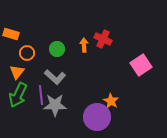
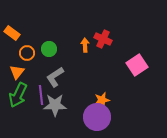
orange rectangle: moved 1 px right, 1 px up; rotated 21 degrees clockwise
orange arrow: moved 1 px right
green circle: moved 8 px left
pink square: moved 4 px left
gray L-shape: rotated 105 degrees clockwise
orange star: moved 9 px left, 1 px up; rotated 28 degrees clockwise
